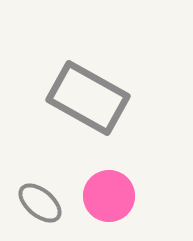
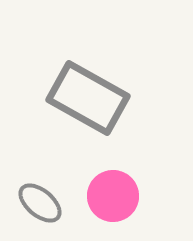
pink circle: moved 4 px right
